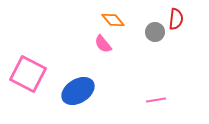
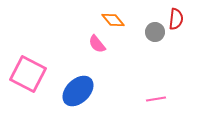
pink semicircle: moved 6 px left
blue ellipse: rotated 12 degrees counterclockwise
pink line: moved 1 px up
